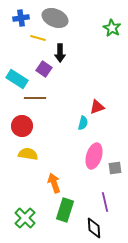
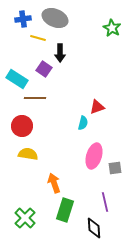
blue cross: moved 2 px right, 1 px down
